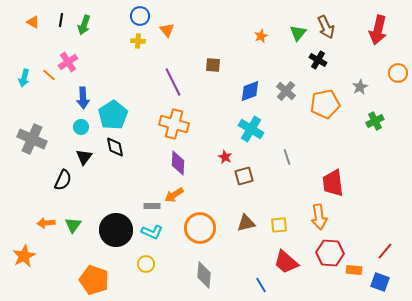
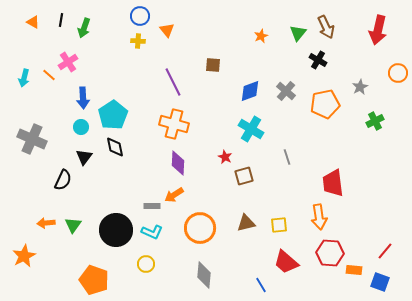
green arrow at (84, 25): moved 3 px down
